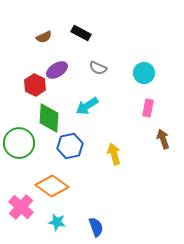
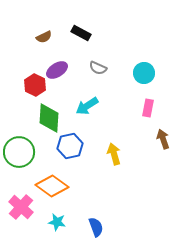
green circle: moved 9 px down
